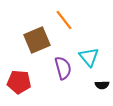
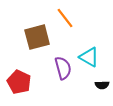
orange line: moved 1 px right, 2 px up
brown square: moved 3 px up; rotated 8 degrees clockwise
cyan triangle: rotated 20 degrees counterclockwise
red pentagon: rotated 20 degrees clockwise
